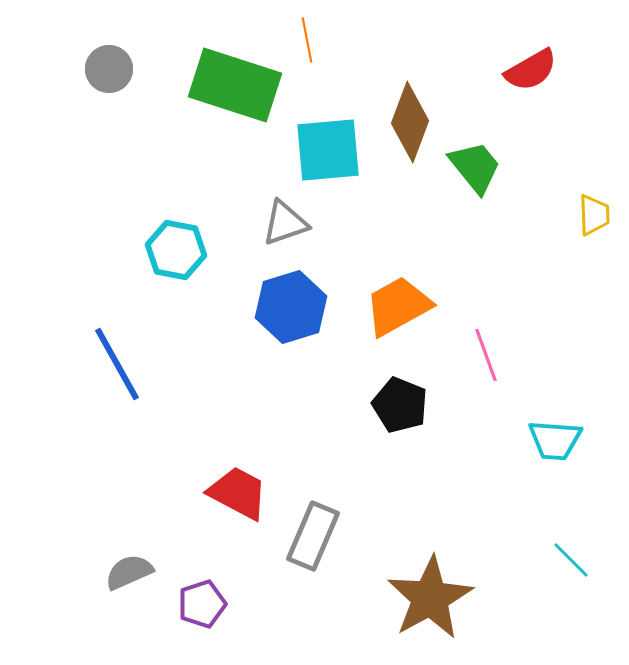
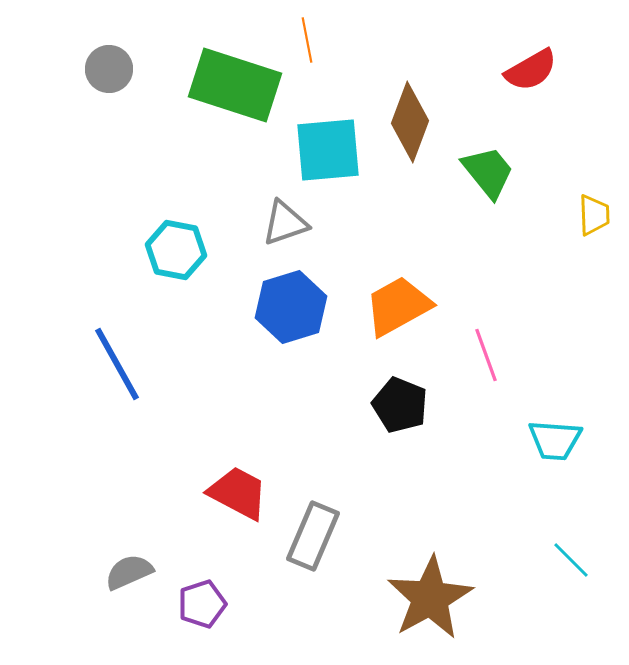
green trapezoid: moved 13 px right, 5 px down
